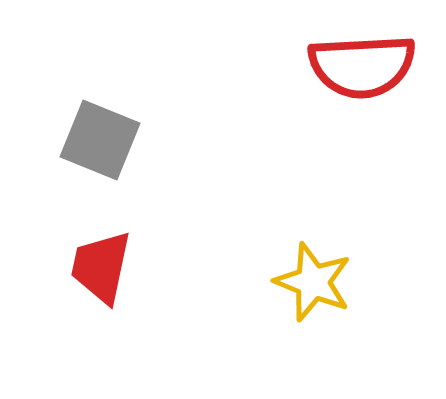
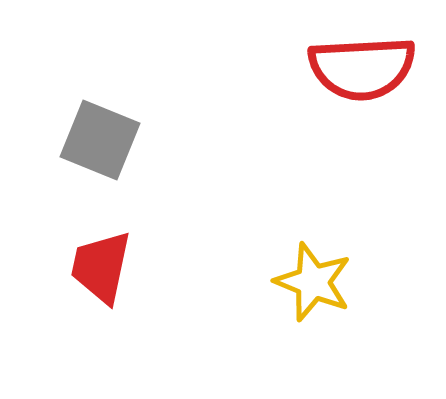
red semicircle: moved 2 px down
